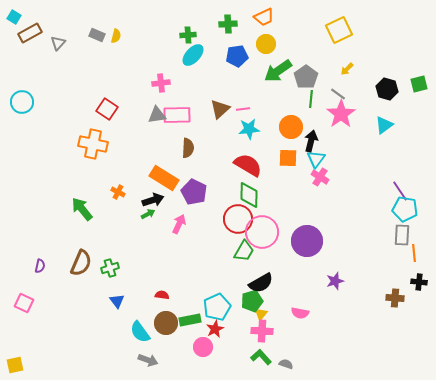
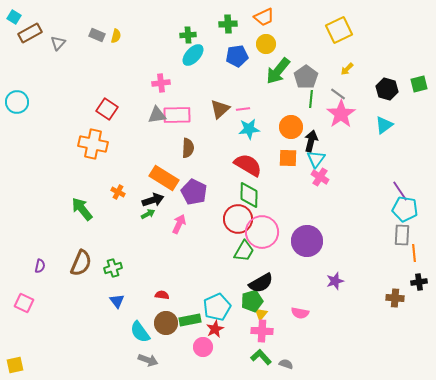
green arrow at (278, 71): rotated 16 degrees counterclockwise
cyan circle at (22, 102): moved 5 px left
green cross at (110, 268): moved 3 px right
black cross at (419, 282): rotated 14 degrees counterclockwise
